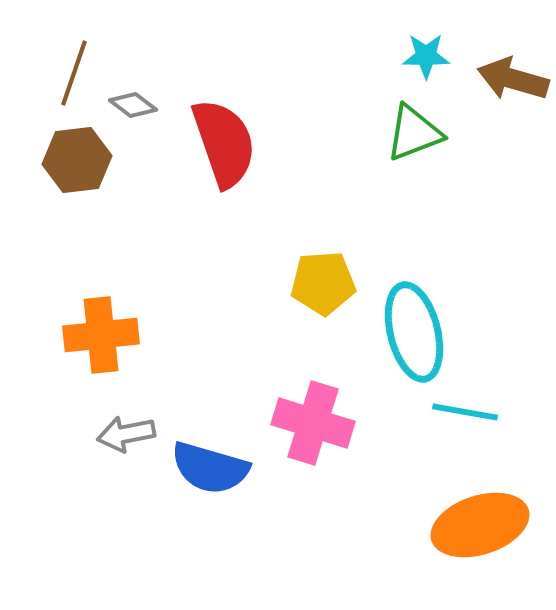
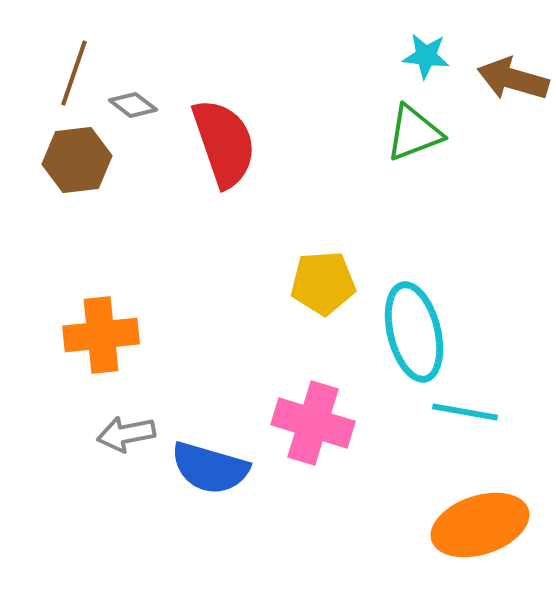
cyan star: rotated 6 degrees clockwise
